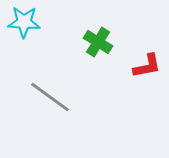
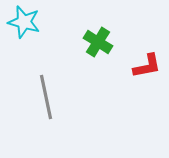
cyan star: rotated 12 degrees clockwise
gray line: moved 4 px left; rotated 42 degrees clockwise
